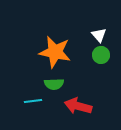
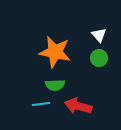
green circle: moved 2 px left, 3 px down
green semicircle: moved 1 px right, 1 px down
cyan line: moved 8 px right, 3 px down
